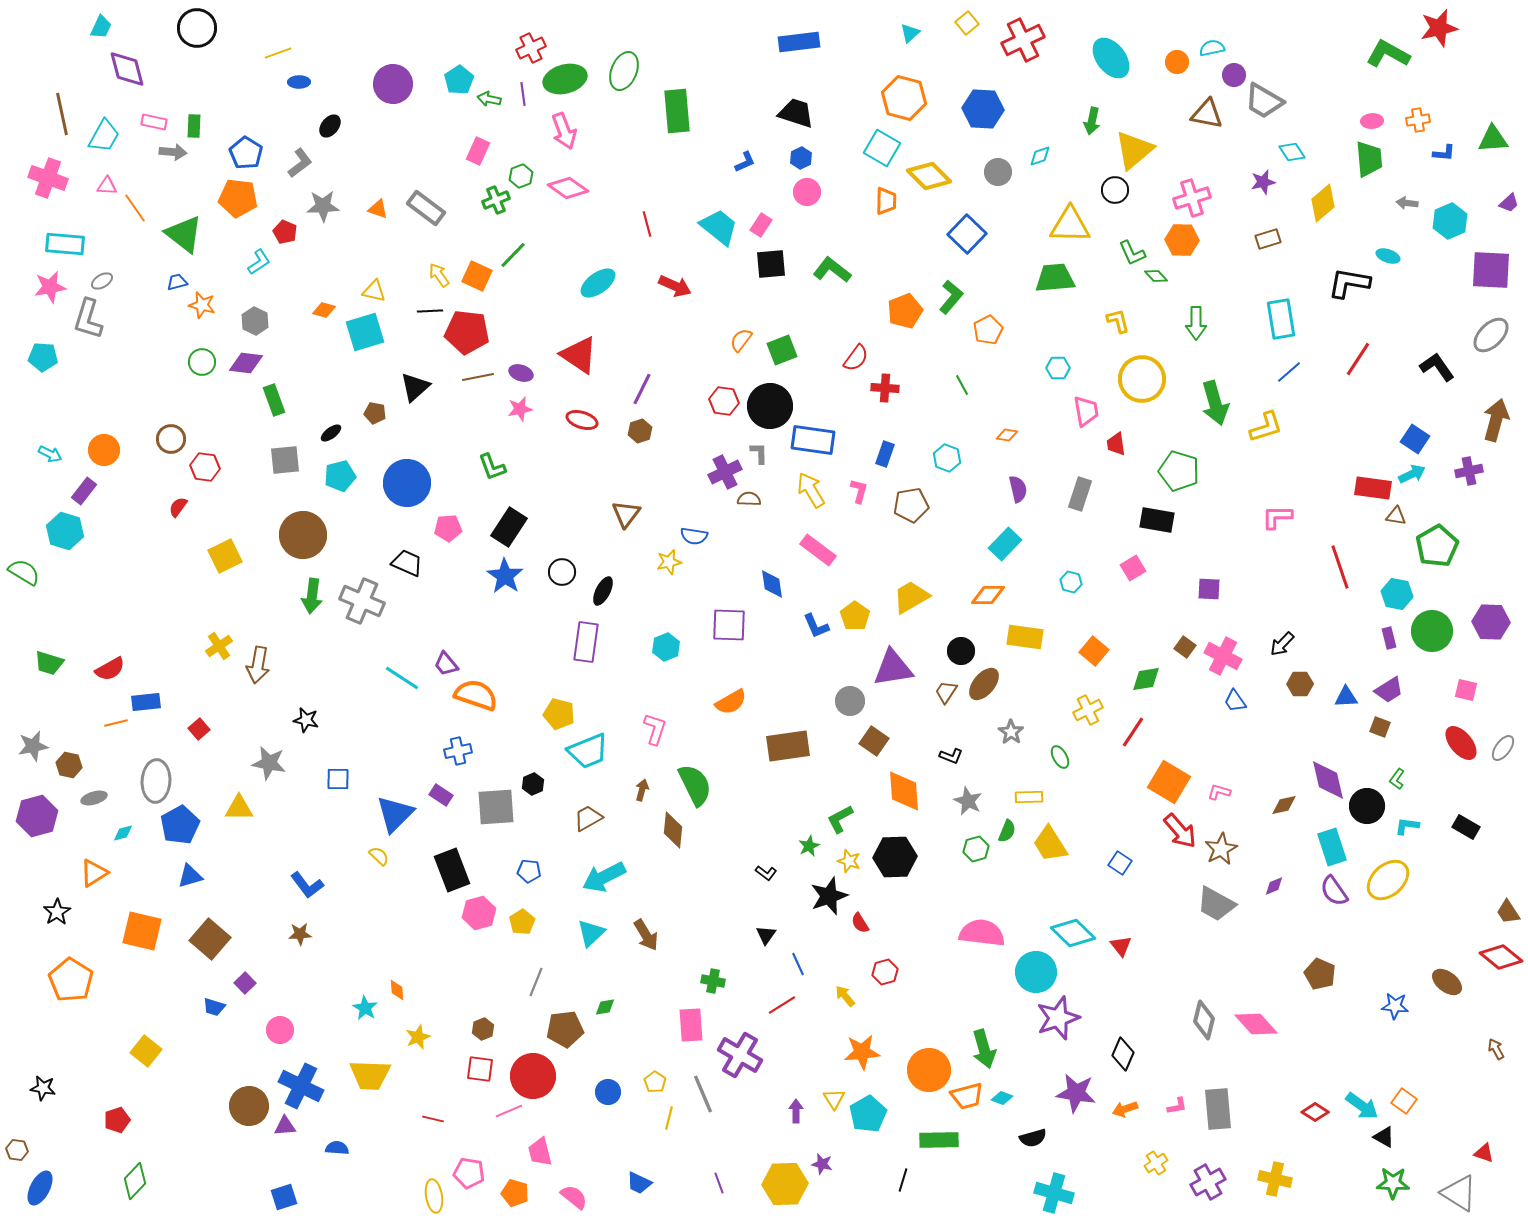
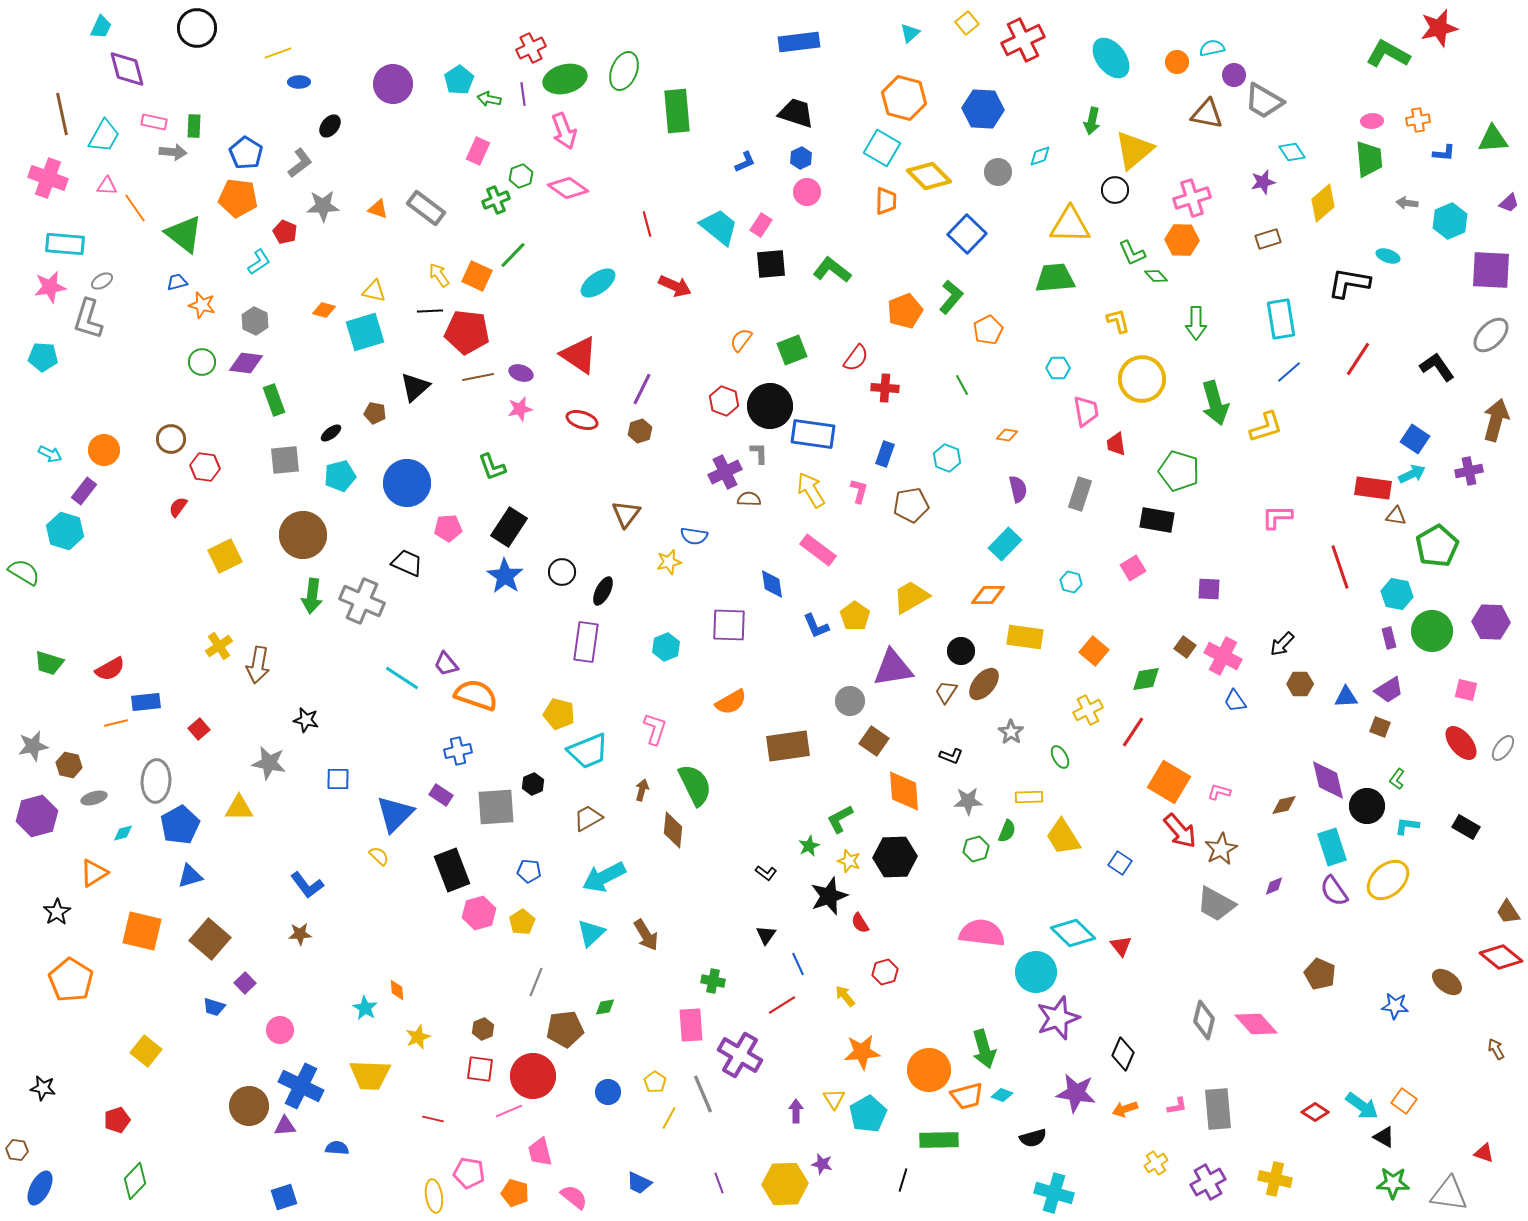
green square at (782, 350): moved 10 px right
red hexagon at (724, 401): rotated 12 degrees clockwise
blue rectangle at (813, 440): moved 6 px up
gray star at (968, 801): rotated 28 degrees counterclockwise
yellow trapezoid at (1050, 844): moved 13 px right, 7 px up
cyan diamond at (1002, 1098): moved 3 px up
yellow line at (669, 1118): rotated 15 degrees clockwise
gray triangle at (1459, 1193): moved 10 px left, 1 px down; rotated 24 degrees counterclockwise
